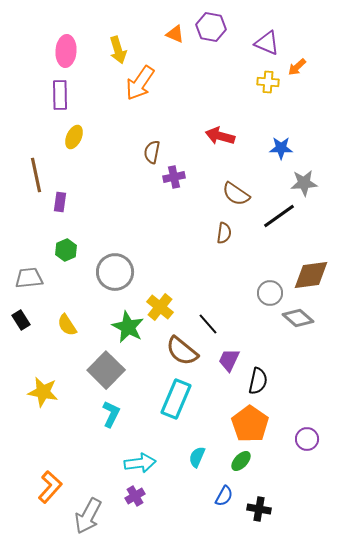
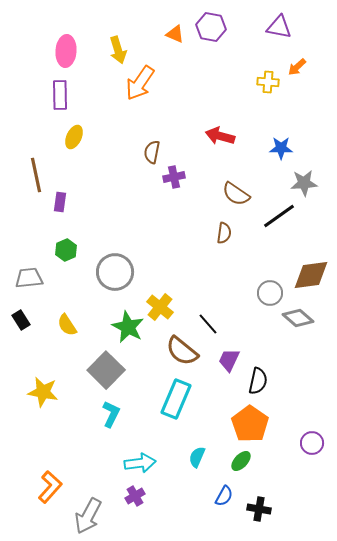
purple triangle at (267, 43): moved 12 px right, 16 px up; rotated 12 degrees counterclockwise
purple circle at (307, 439): moved 5 px right, 4 px down
